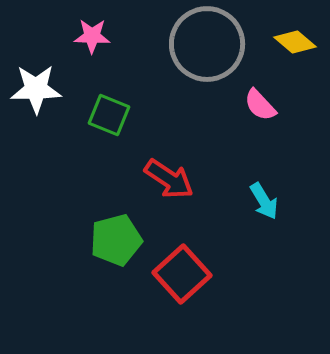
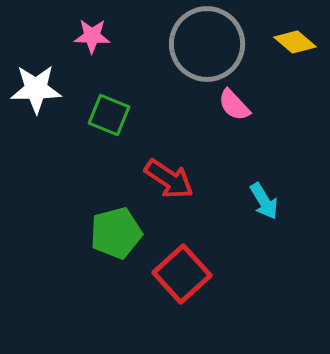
pink semicircle: moved 26 px left
green pentagon: moved 7 px up
